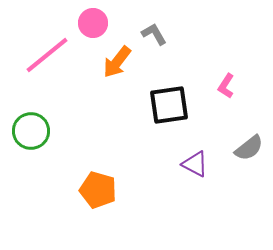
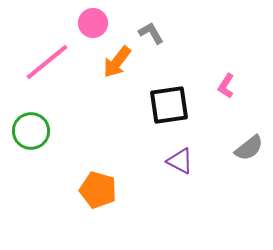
gray L-shape: moved 3 px left, 1 px up
pink line: moved 7 px down
purple triangle: moved 15 px left, 3 px up
